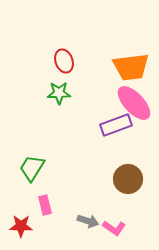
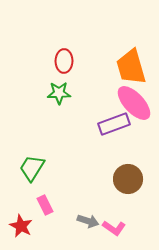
red ellipse: rotated 20 degrees clockwise
orange trapezoid: rotated 81 degrees clockwise
purple rectangle: moved 2 px left, 1 px up
pink rectangle: rotated 12 degrees counterclockwise
red star: rotated 25 degrees clockwise
